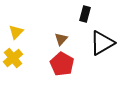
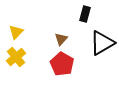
yellow cross: moved 3 px right, 1 px up
